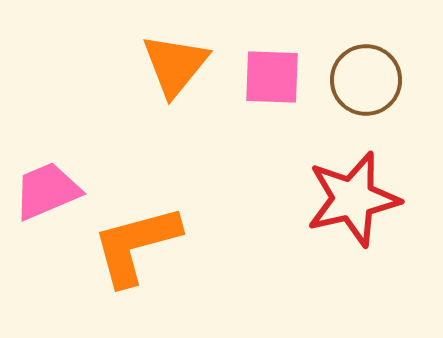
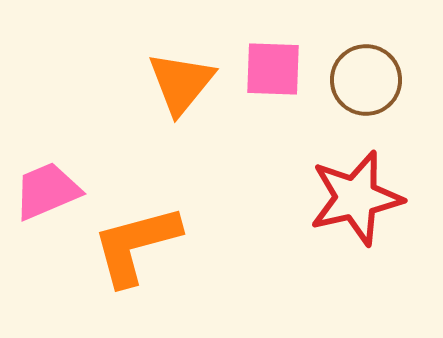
orange triangle: moved 6 px right, 18 px down
pink square: moved 1 px right, 8 px up
red star: moved 3 px right, 1 px up
